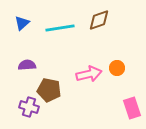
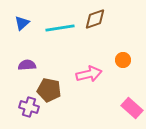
brown diamond: moved 4 px left, 1 px up
orange circle: moved 6 px right, 8 px up
pink rectangle: rotated 30 degrees counterclockwise
